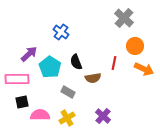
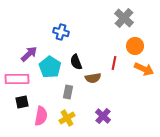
blue cross: rotated 21 degrees counterclockwise
gray rectangle: rotated 72 degrees clockwise
pink semicircle: moved 1 px right, 1 px down; rotated 102 degrees clockwise
